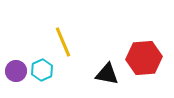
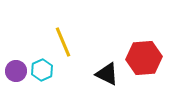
black triangle: rotated 15 degrees clockwise
